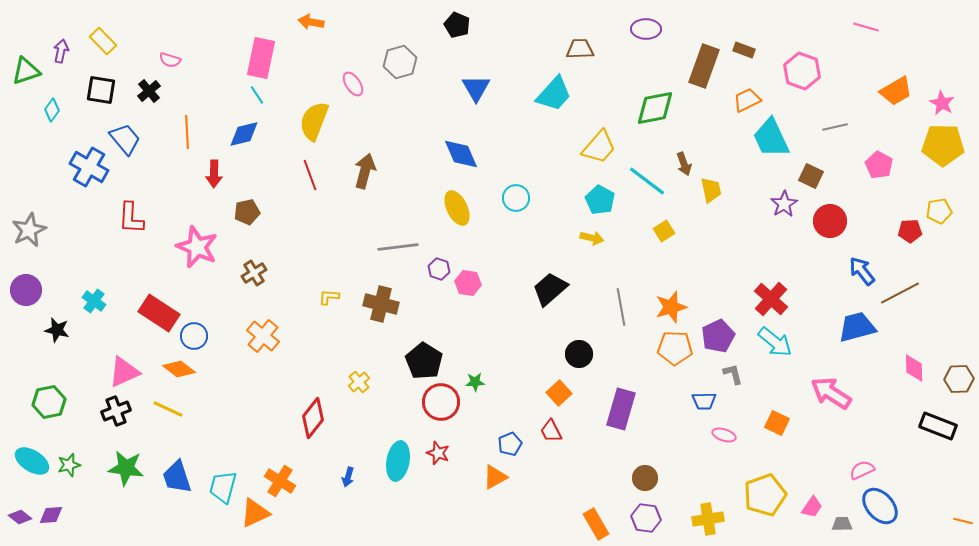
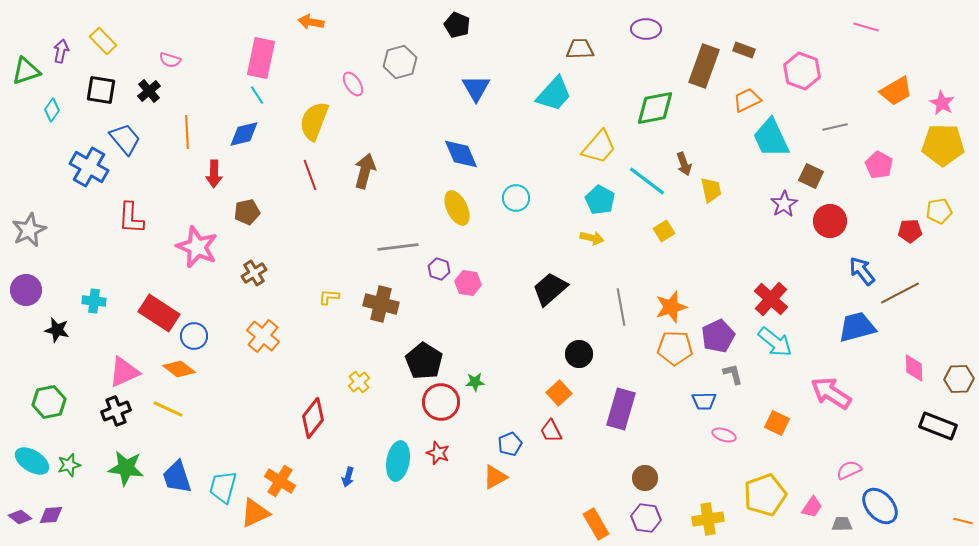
cyan cross at (94, 301): rotated 30 degrees counterclockwise
pink semicircle at (862, 470): moved 13 px left
